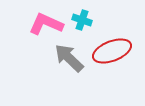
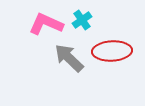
cyan cross: rotated 36 degrees clockwise
red ellipse: rotated 18 degrees clockwise
